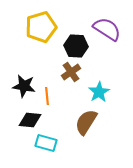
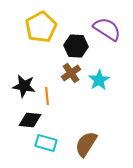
yellow pentagon: rotated 12 degrees counterclockwise
brown cross: moved 1 px down
cyan star: moved 12 px up
brown semicircle: moved 22 px down
